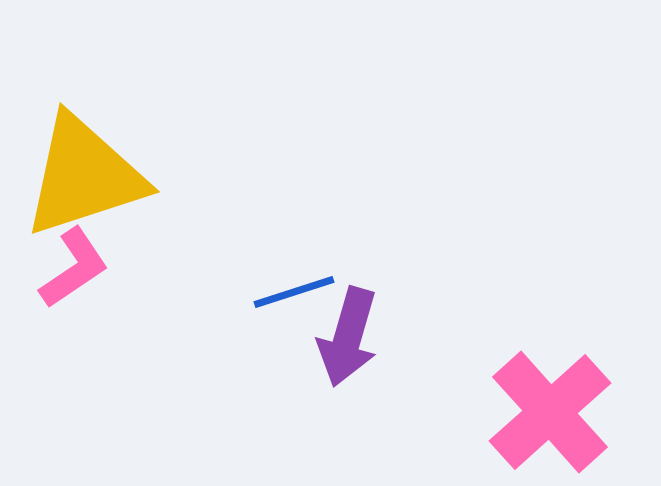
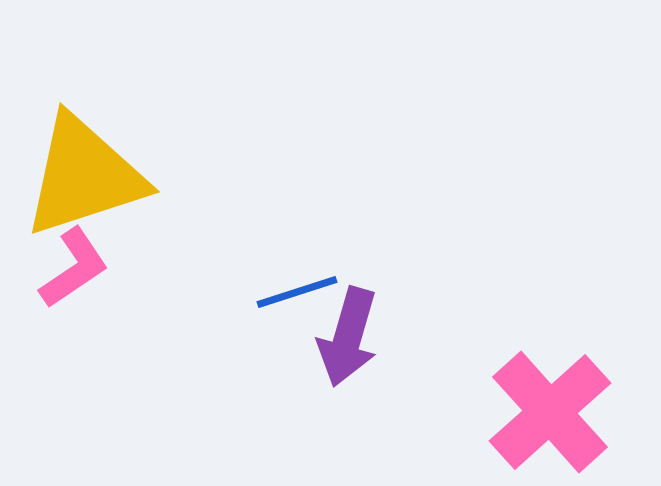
blue line: moved 3 px right
